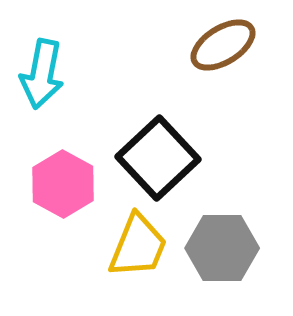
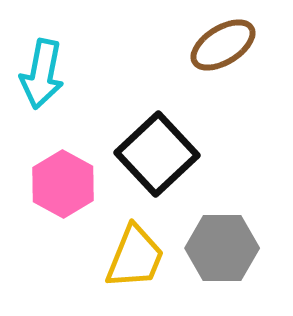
black square: moved 1 px left, 4 px up
yellow trapezoid: moved 3 px left, 11 px down
